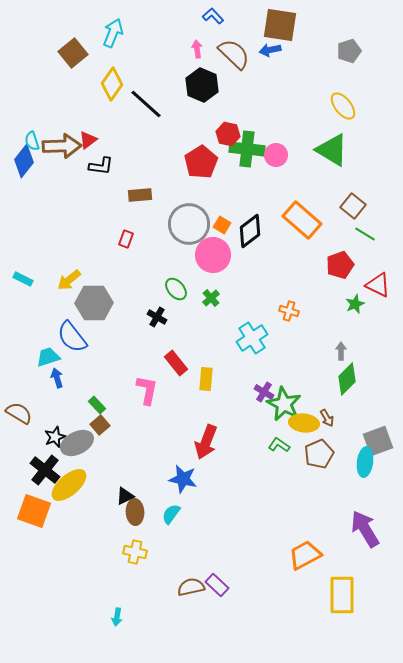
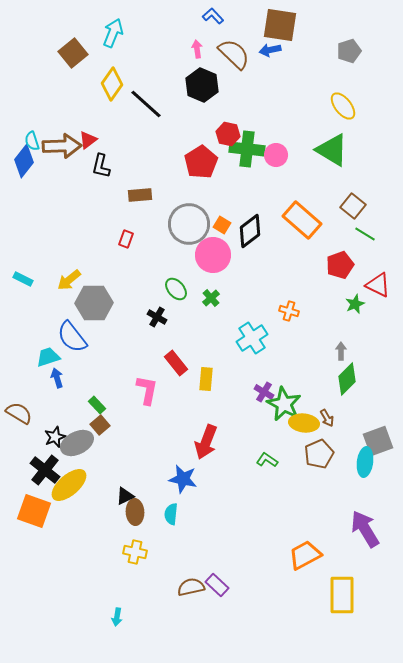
black L-shape at (101, 166): rotated 95 degrees clockwise
green L-shape at (279, 445): moved 12 px left, 15 px down
cyan semicircle at (171, 514): rotated 30 degrees counterclockwise
